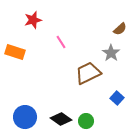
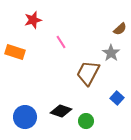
brown trapezoid: rotated 36 degrees counterclockwise
black diamond: moved 8 px up; rotated 15 degrees counterclockwise
